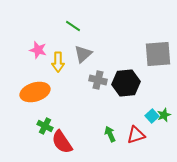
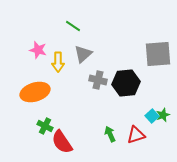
green star: moved 1 px left
